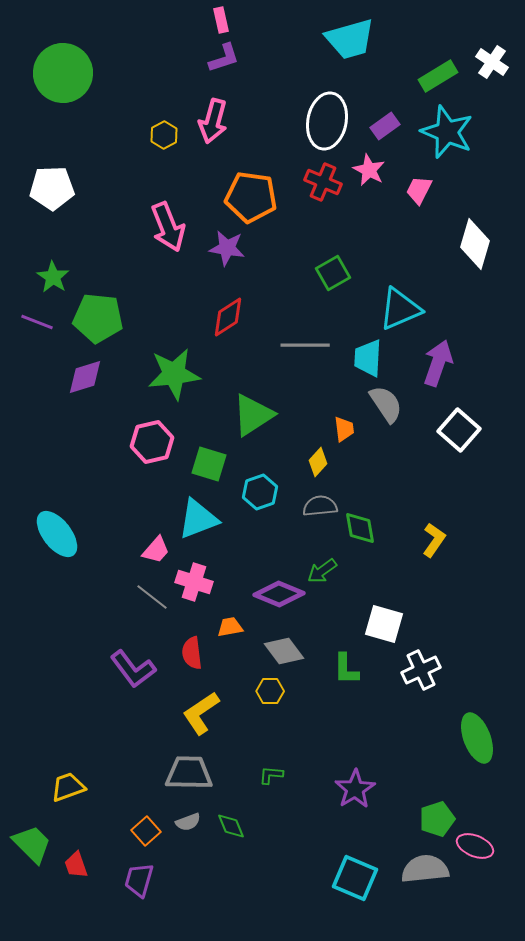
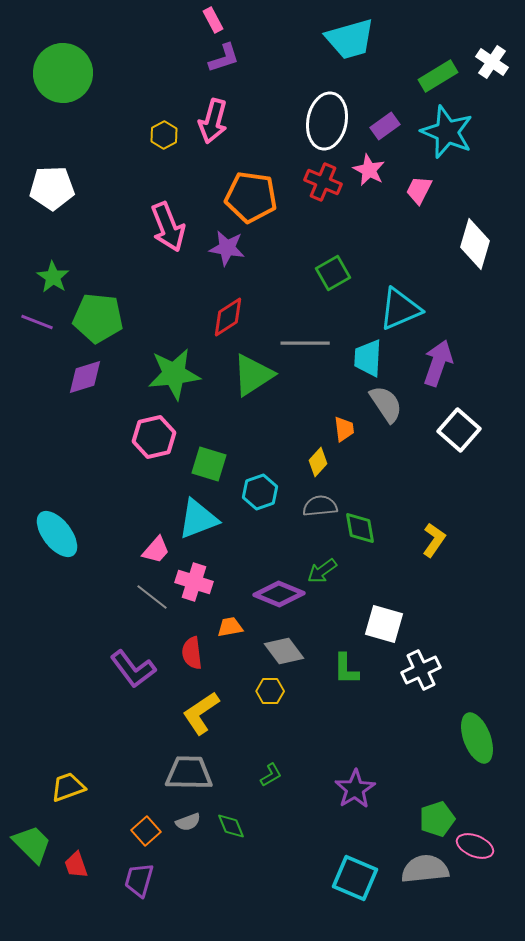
pink rectangle at (221, 20): moved 8 px left; rotated 15 degrees counterclockwise
gray line at (305, 345): moved 2 px up
green triangle at (253, 415): moved 40 px up
pink hexagon at (152, 442): moved 2 px right, 5 px up
green L-shape at (271, 775): rotated 145 degrees clockwise
